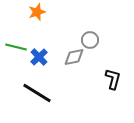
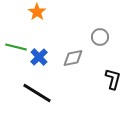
orange star: rotated 18 degrees counterclockwise
gray circle: moved 10 px right, 3 px up
gray diamond: moved 1 px left, 1 px down
